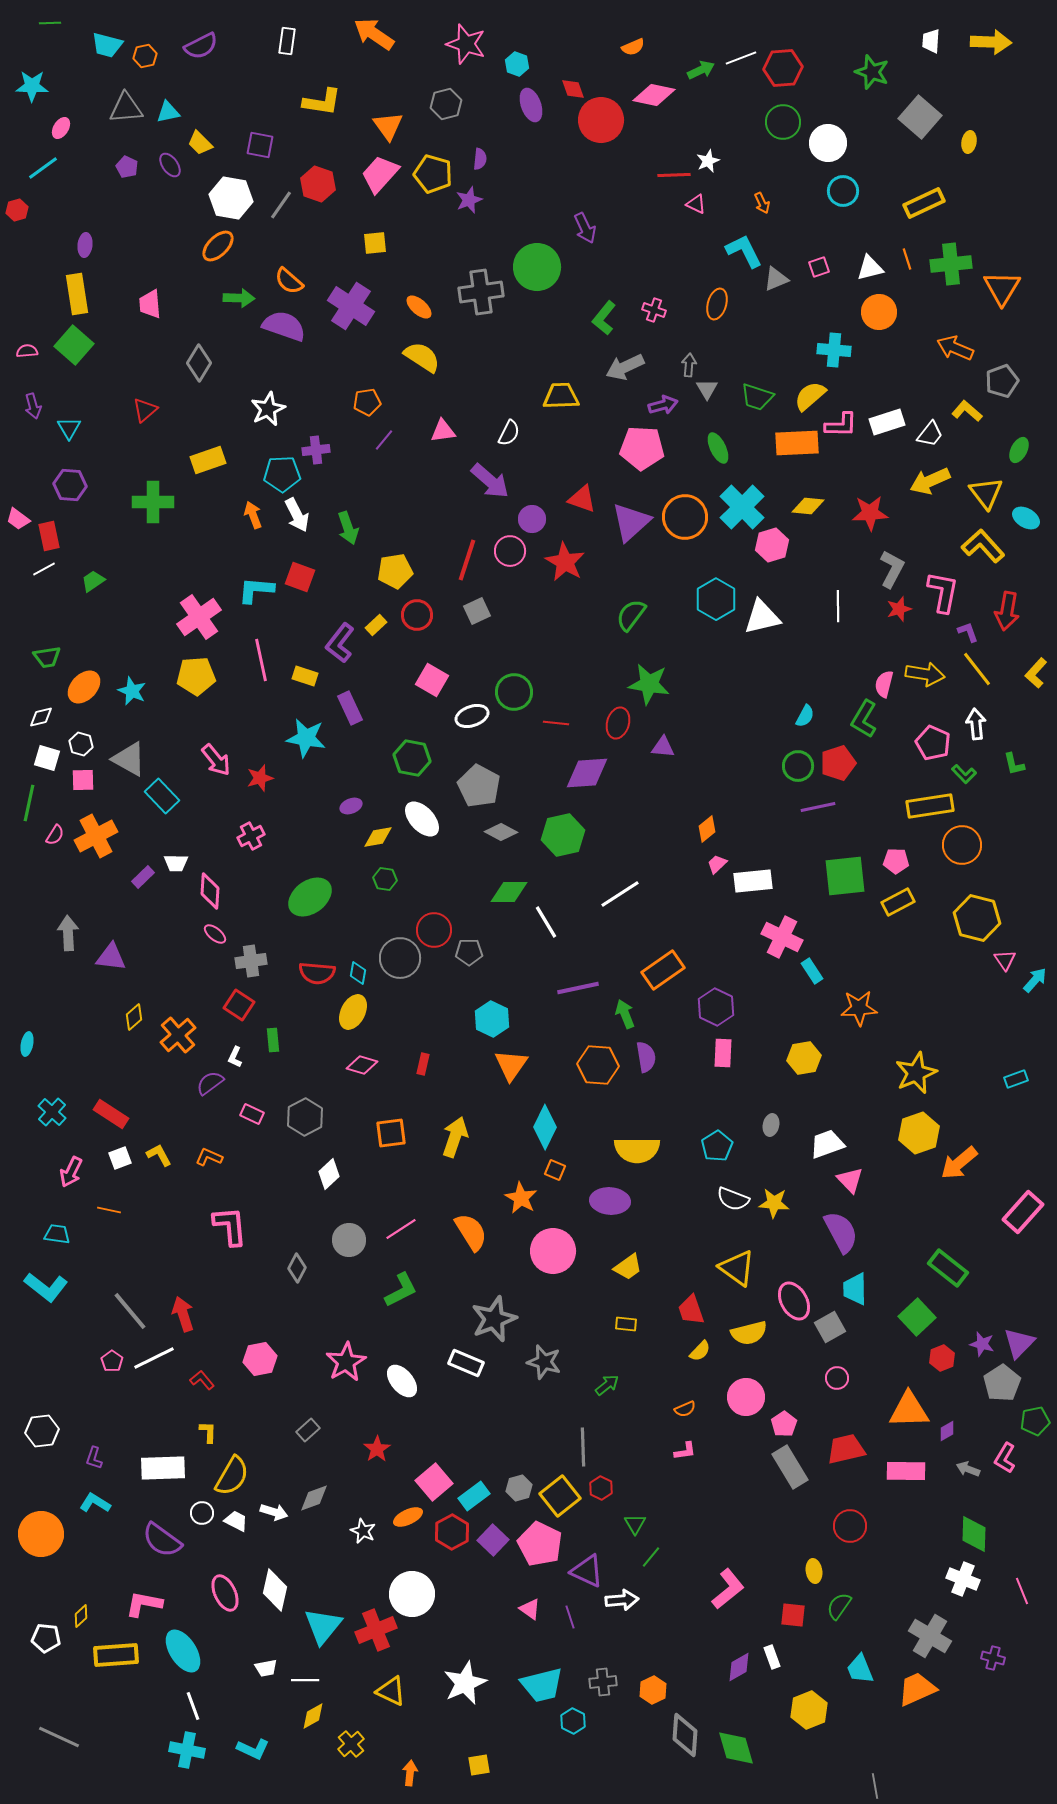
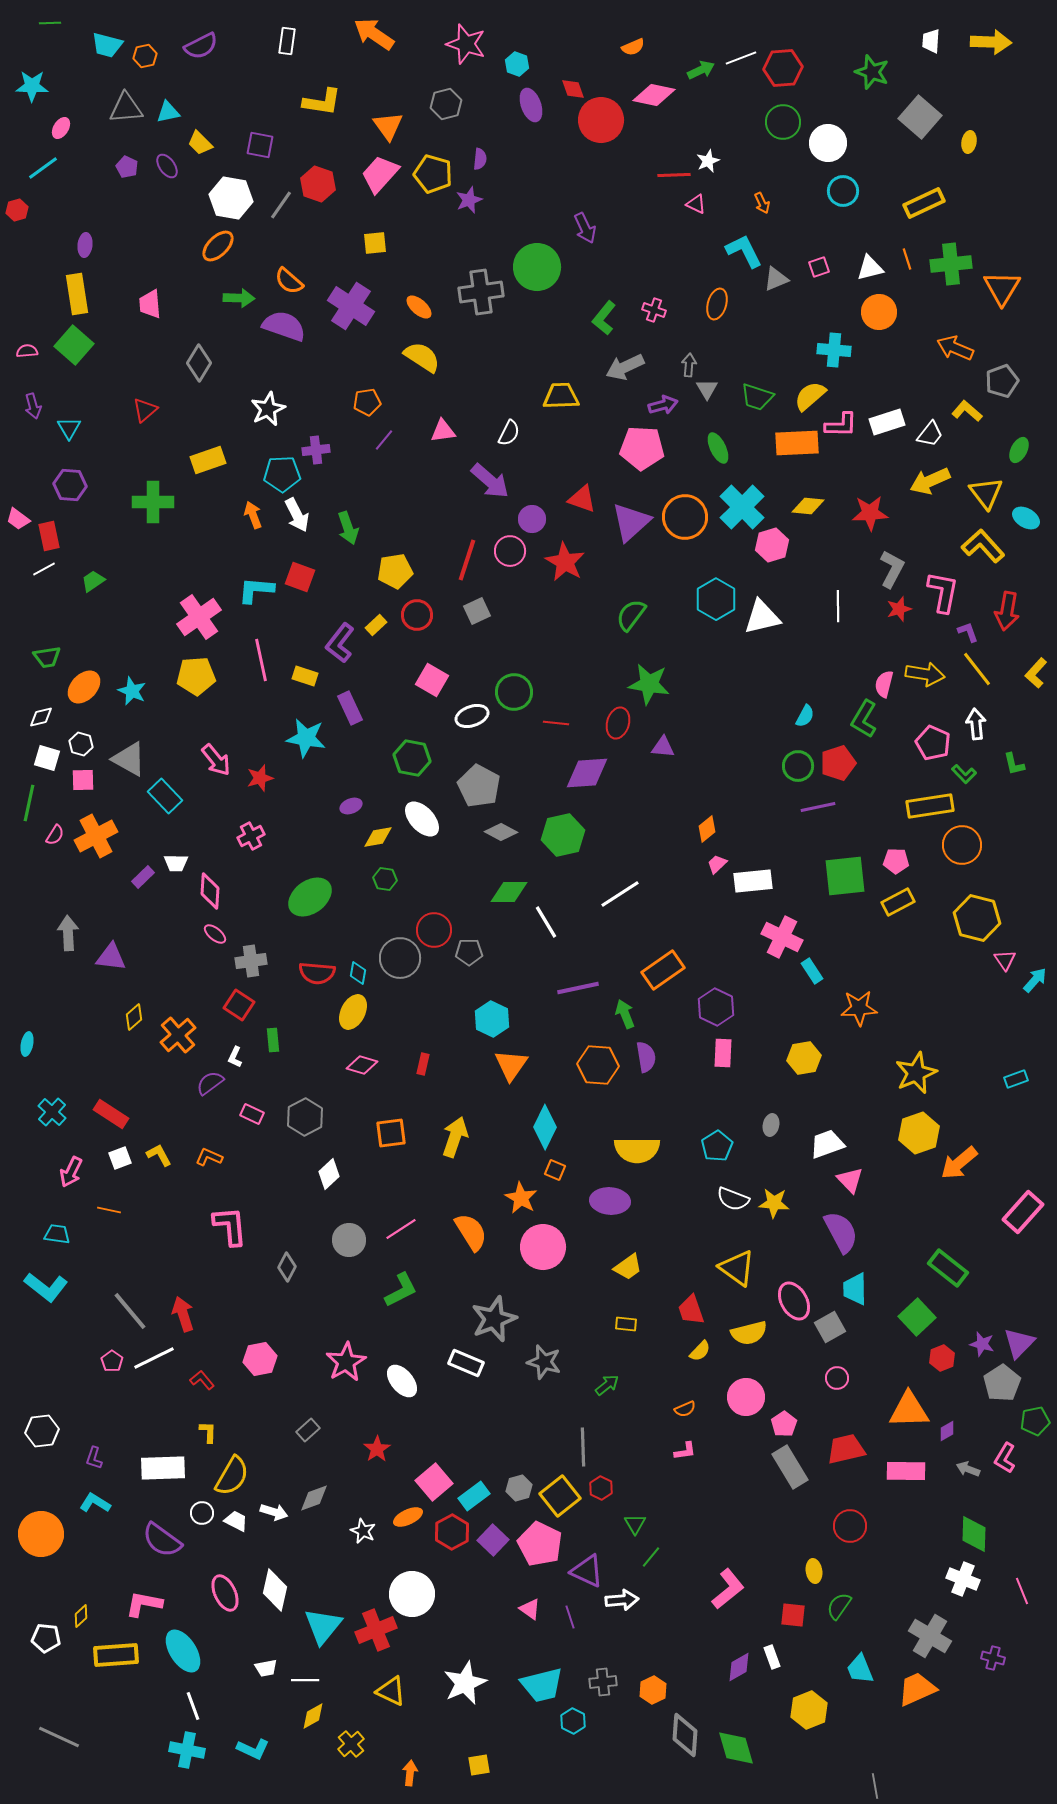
purple ellipse at (170, 165): moved 3 px left, 1 px down
cyan rectangle at (162, 796): moved 3 px right
pink circle at (553, 1251): moved 10 px left, 4 px up
gray diamond at (297, 1268): moved 10 px left, 1 px up
